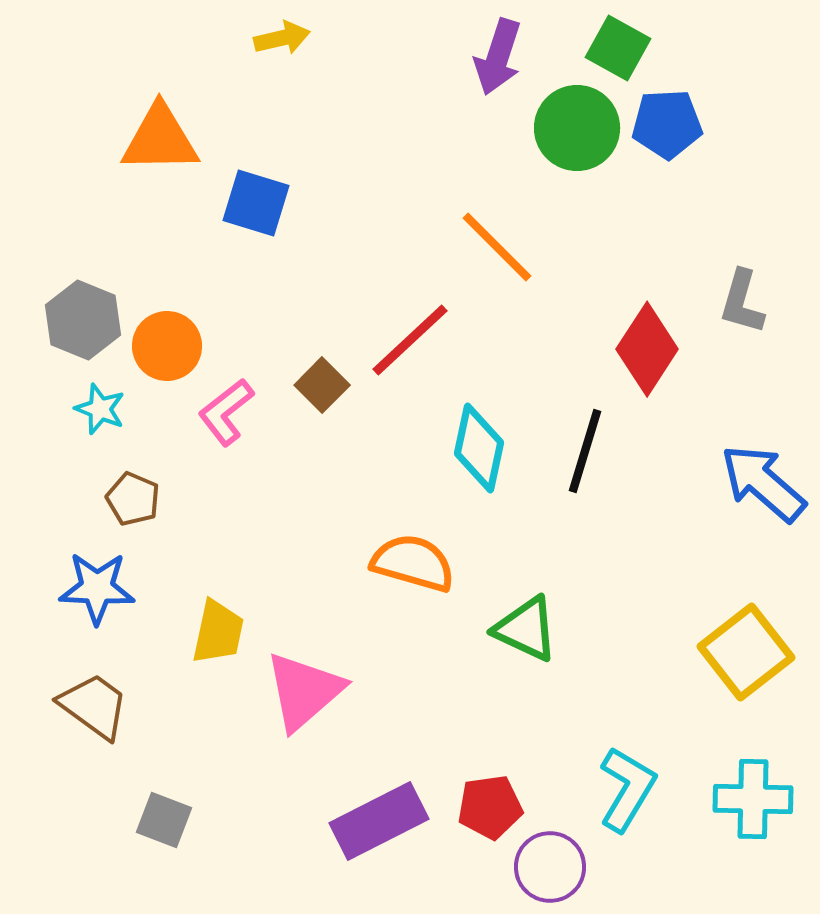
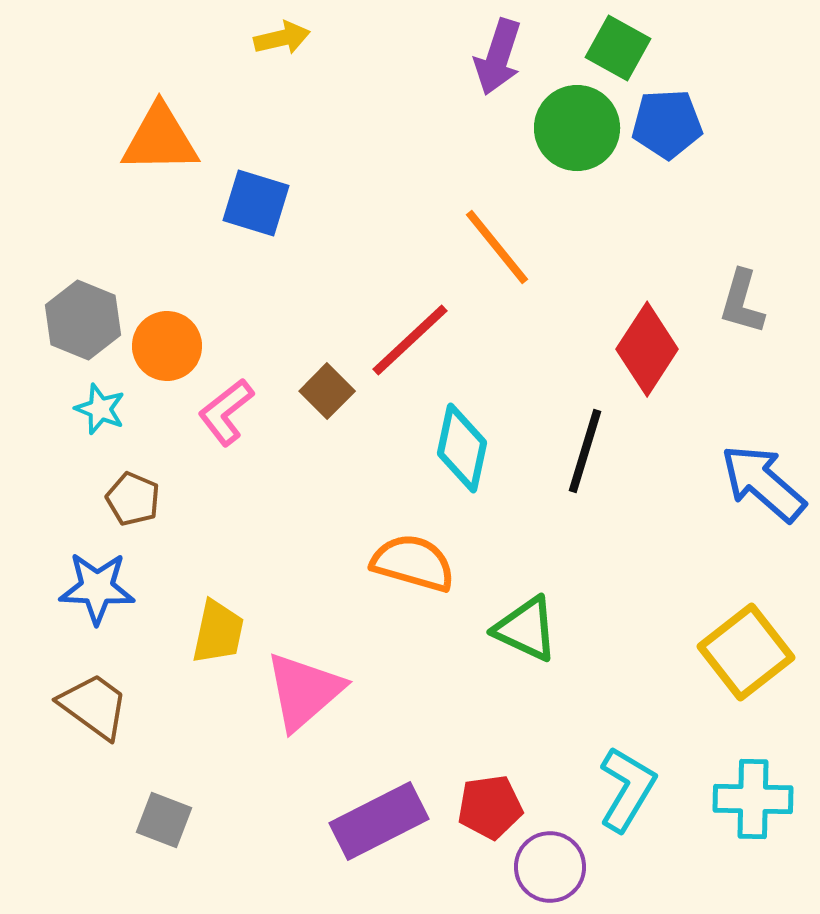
orange line: rotated 6 degrees clockwise
brown square: moved 5 px right, 6 px down
cyan diamond: moved 17 px left
